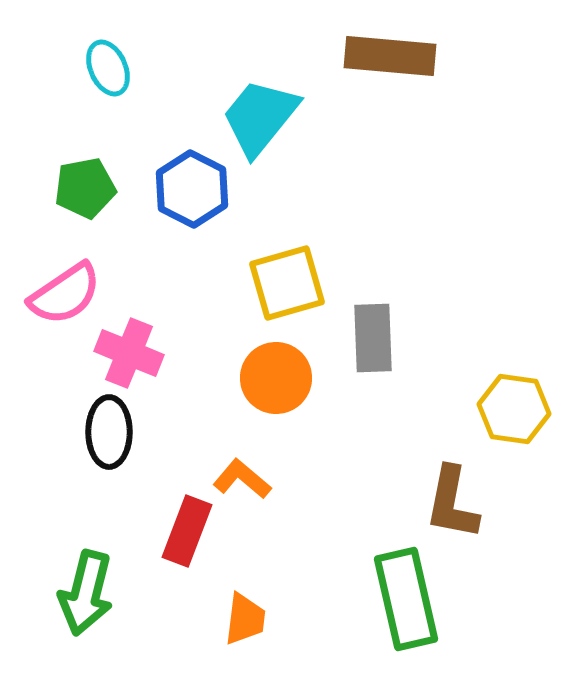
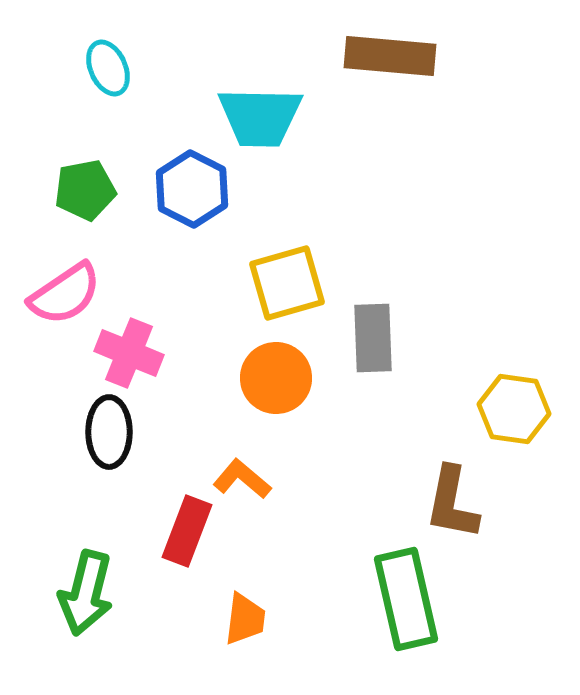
cyan trapezoid: rotated 128 degrees counterclockwise
green pentagon: moved 2 px down
